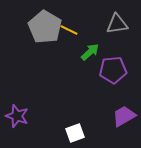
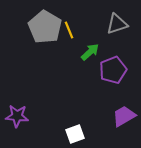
gray triangle: rotated 10 degrees counterclockwise
yellow line: rotated 42 degrees clockwise
purple pentagon: rotated 16 degrees counterclockwise
purple star: rotated 15 degrees counterclockwise
white square: moved 1 px down
